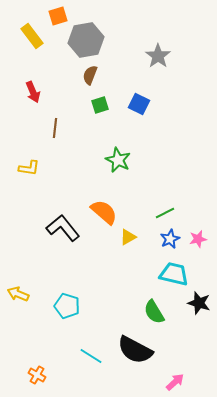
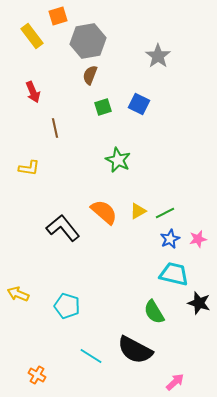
gray hexagon: moved 2 px right, 1 px down
green square: moved 3 px right, 2 px down
brown line: rotated 18 degrees counterclockwise
yellow triangle: moved 10 px right, 26 px up
